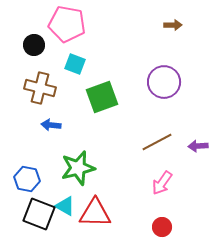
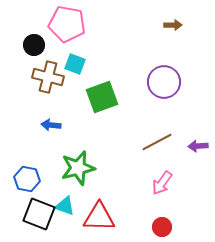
brown cross: moved 8 px right, 11 px up
cyan triangle: rotated 10 degrees counterclockwise
red triangle: moved 4 px right, 4 px down
